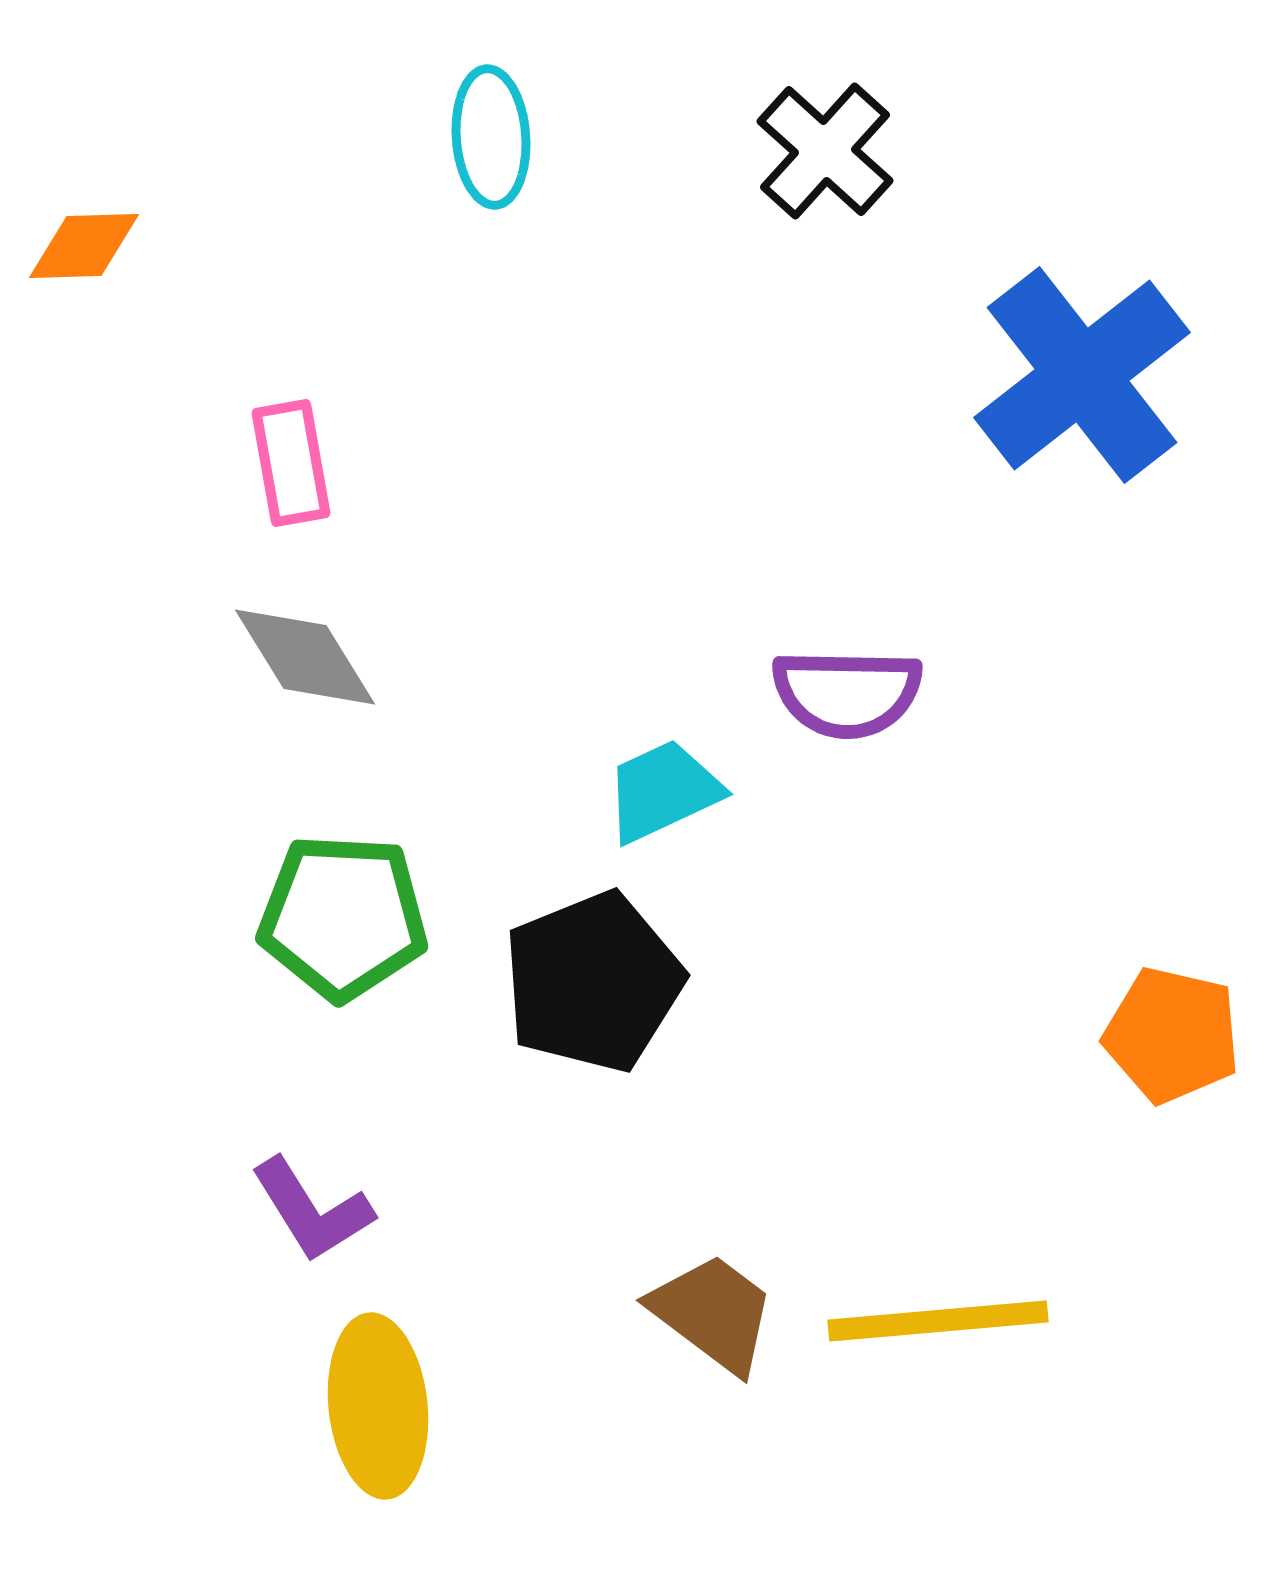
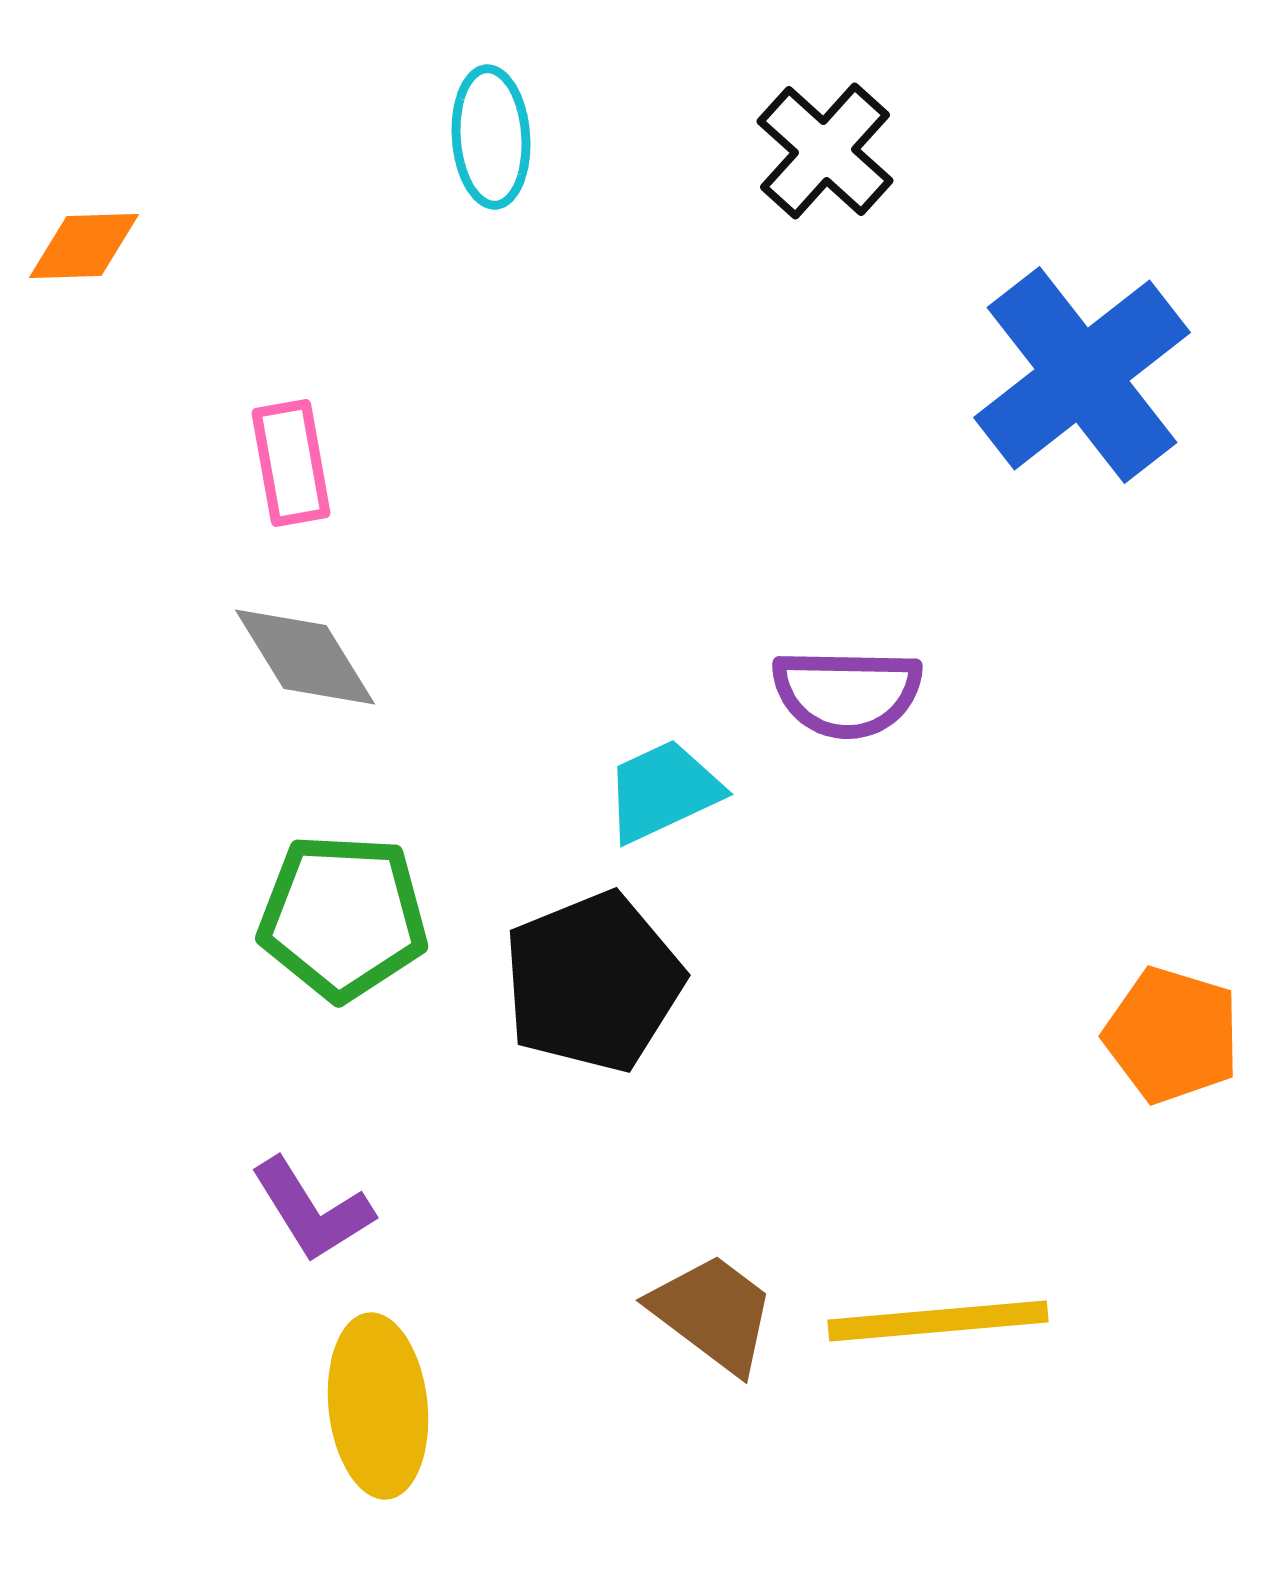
orange pentagon: rotated 4 degrees clockwise
